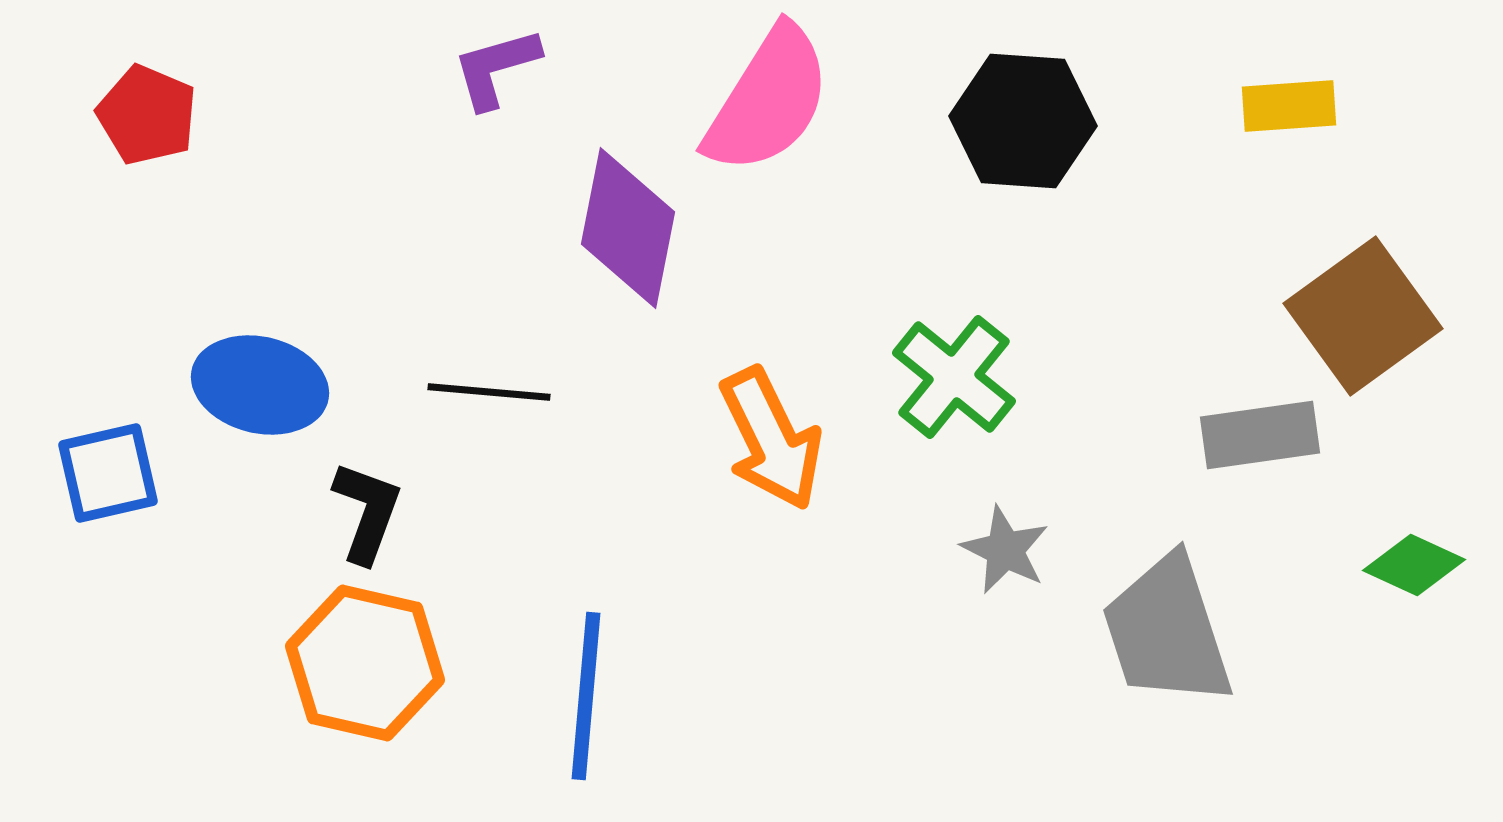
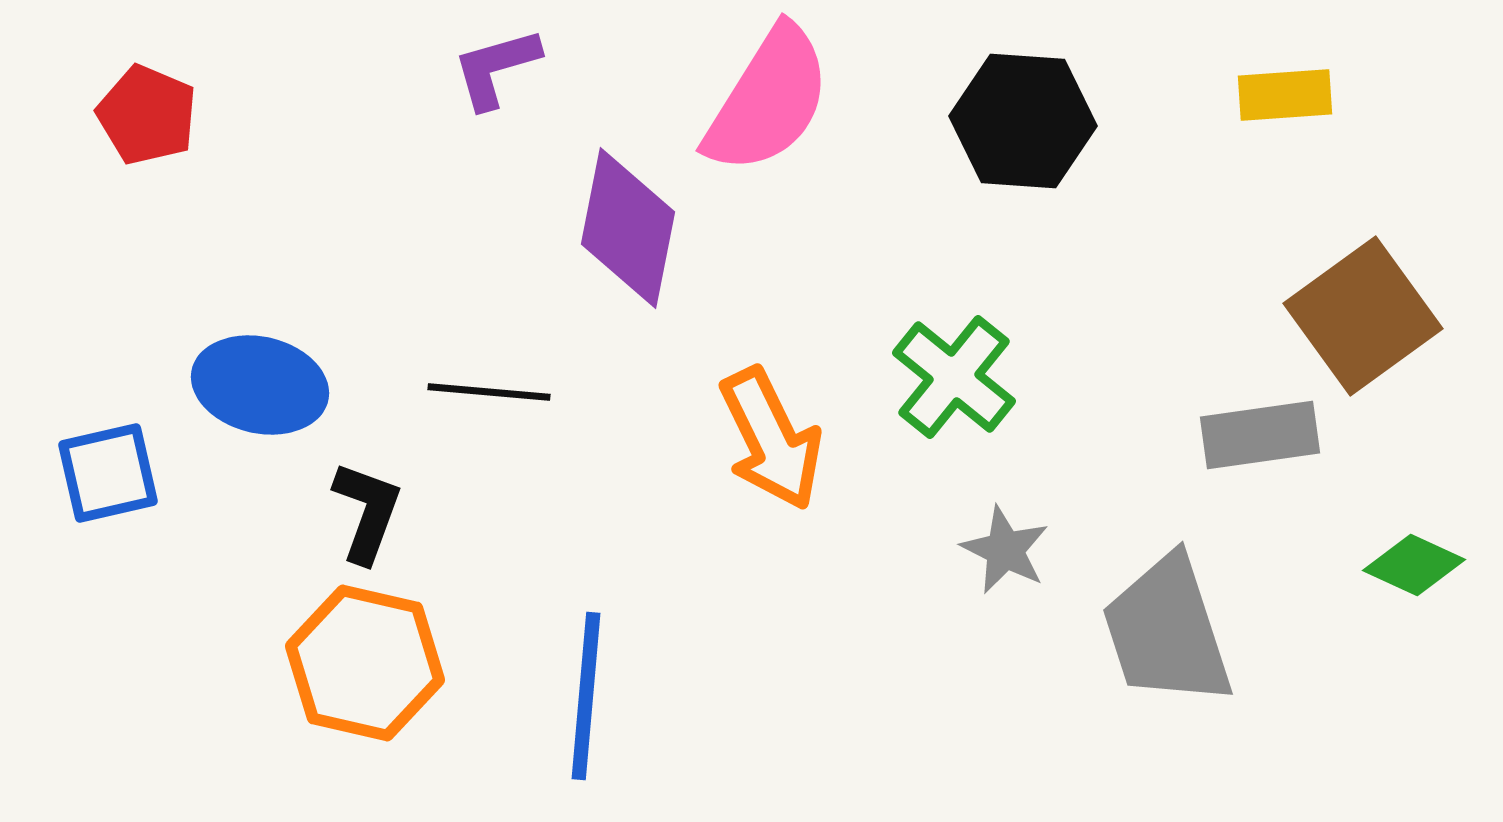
yellow rectangle: moved 4 px left, 11 px up
